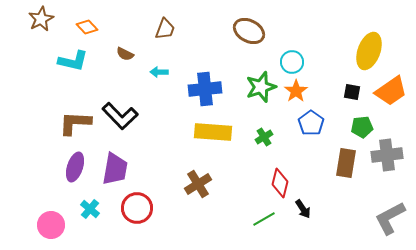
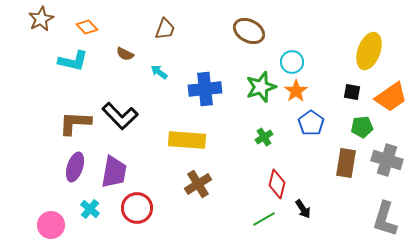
cyan arrow: rotated 36 degrees clockwise
orange trapezoid: moved 6 px down
yellow rectangle: moved 26 px left, 8 px down
gray cross: moved 5 px down; rotated 24 degrees clockwise
purple trapezoid: moved 1 px left, 3 px down
red diamond: moved 3 px left, 1 px down
gray L-shape: moved 5 px left, 1 px down; rotated 45 degrees counterclockwise
